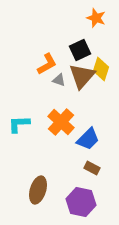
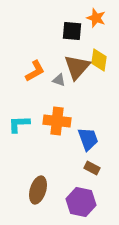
black square: moved 8 px left, 19 px up; rotated 30 degrees clockwise
orange L-shape: moved 12 px left, 7 px down
yellow diamond: moved 2 px left, 9 px up; rotated 10 degrees counterclockwise
brown triangle: moved 5 px left, 9 px up
orange cross: moved 4 px left, 1 px up; rotated 36 degrees counterclockwise
blue trapezoid: rotated 65 degrees counterclockwise
